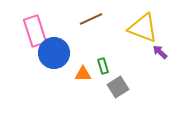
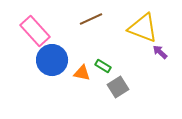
pink rectangle: rotated 24 degrees counterclockwise
blue circle: moved 2 px left, 7 px down
green rectangle: rotated 42 degrees counterclockwise
orange triangle: moved 1 px left, 1 px up; rotated 12 degrees clockwise
